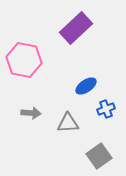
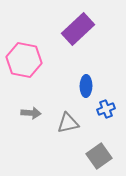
purple rectangle: moved 2 px right, 1 px down
blue ellipse: rotated 55 degrees counterclockwise
gray triangle: rotated 10 degrees counterclockwise
